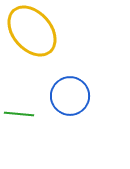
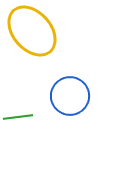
green line: moved 1 px left, 3 px down; rotated 12 degrees counterclockwise
